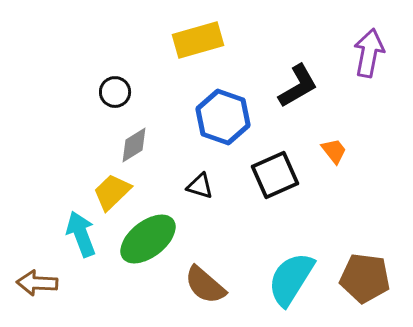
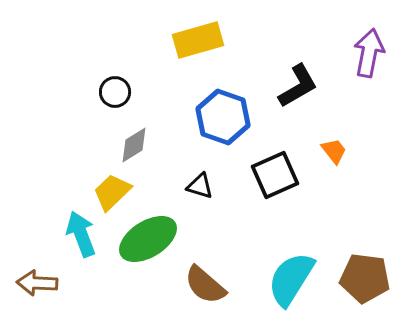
green ellipse: rotated 6 degrees clockwise
